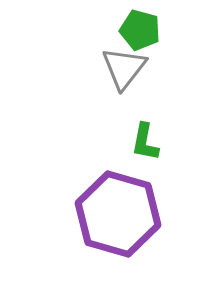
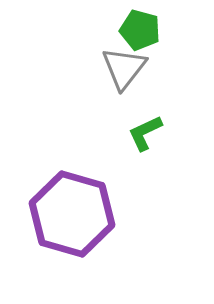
green L-shape: moved 9 px up; rotated 54 degrees clockwise
purple hexagon: moved 46 px left
